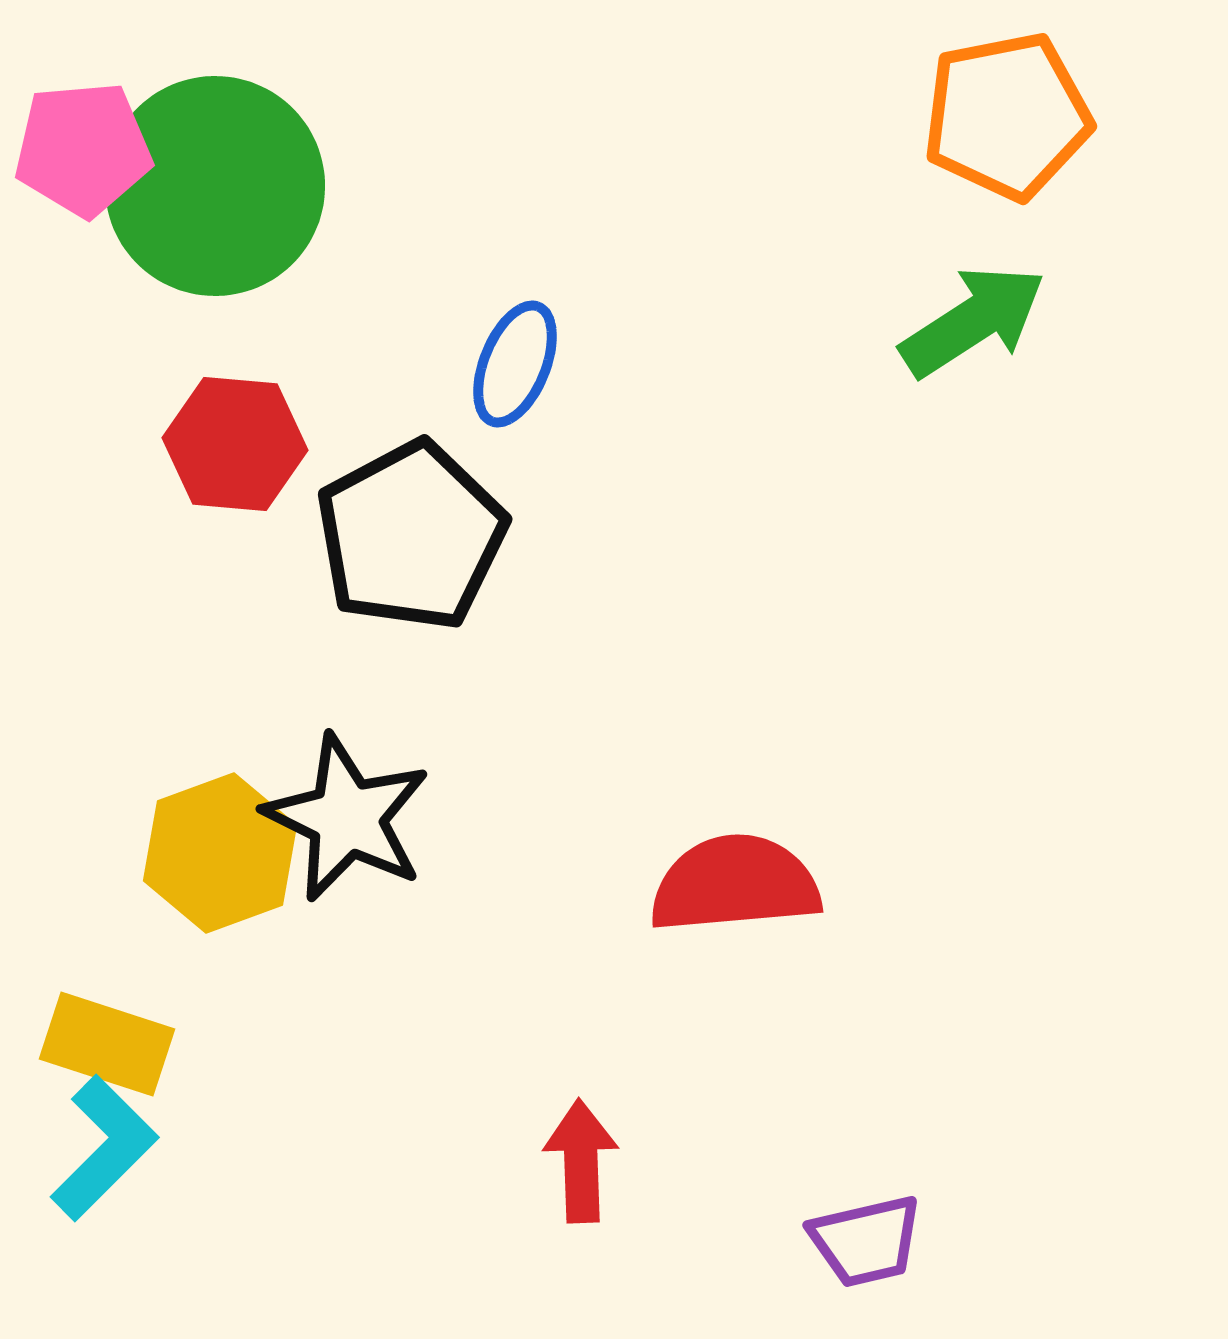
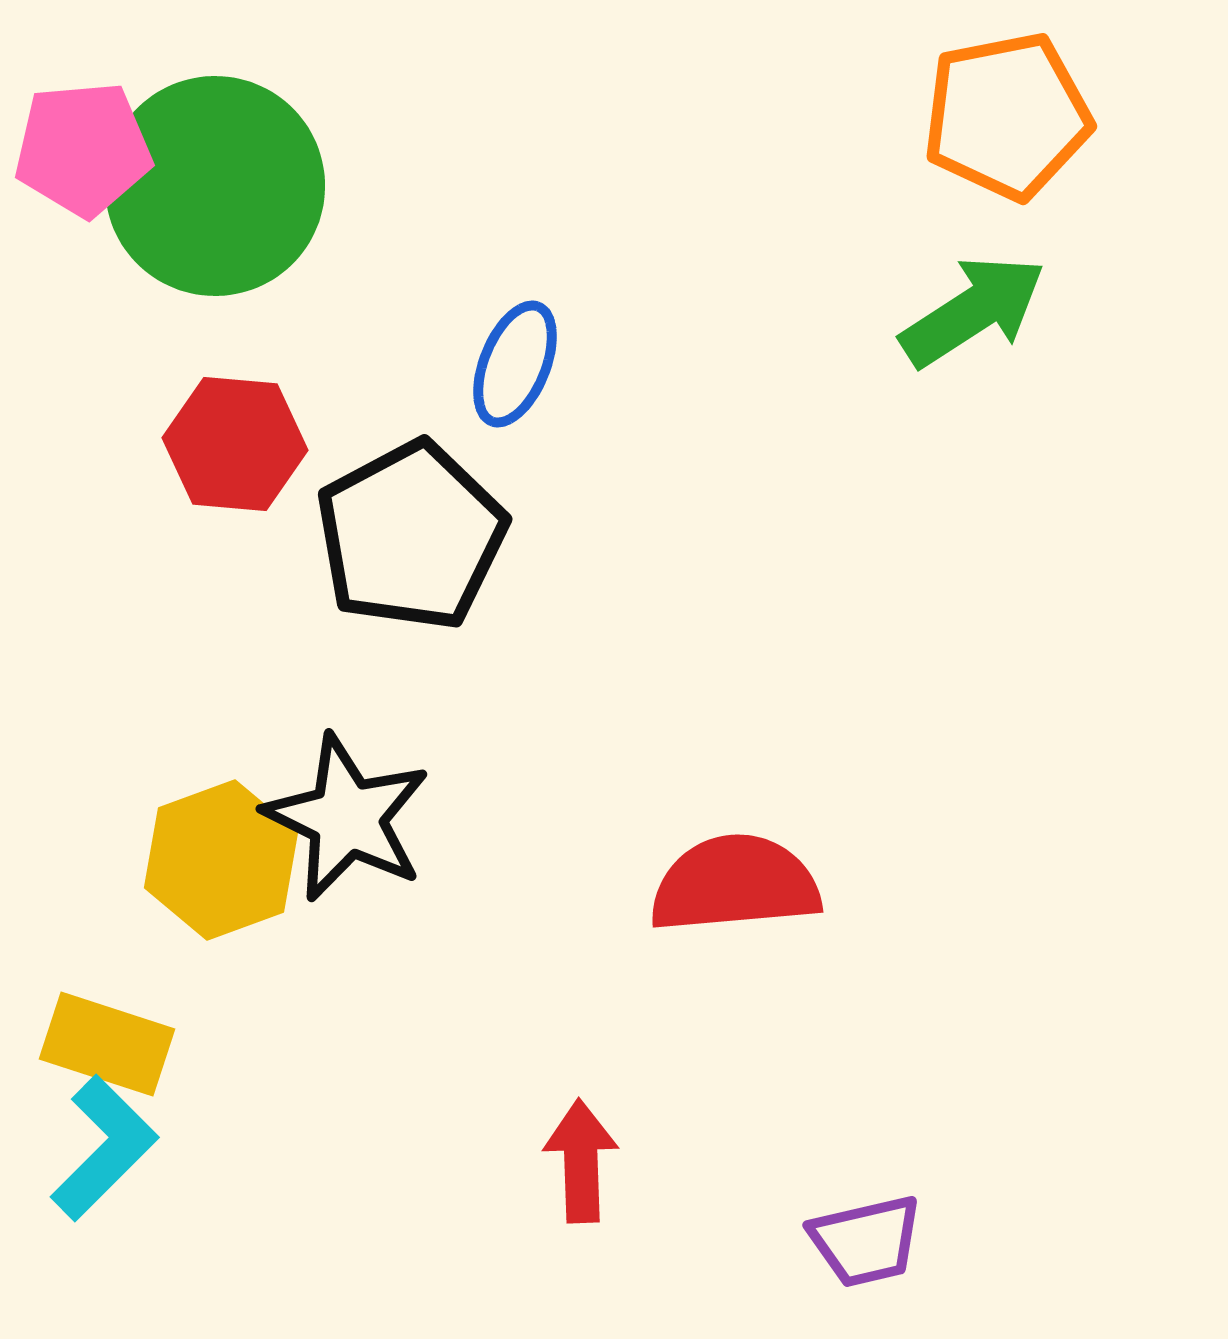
green arrow: moved 10 px up
yellow hexagon: moved 1 px right, 7 px down
